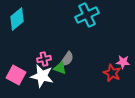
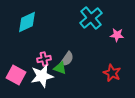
cyan cross: moved 4 px right, 3 px down; rotated 15 degrees counterclockwise
cyan diamond: moved 10 px right, 3 px down; rotated 15 degrees clockwise
pink star: moved 6 px left, 27 px up
white star: rotated 25 degrees counterclockwise
